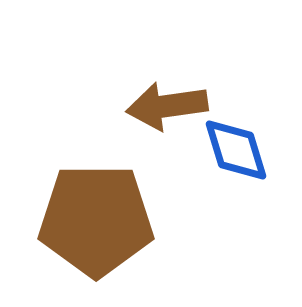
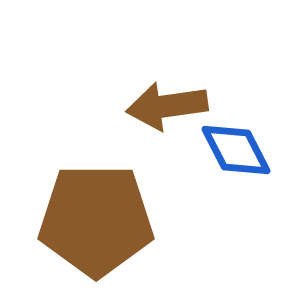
blue diamond: rotated 10 degrees counterclockwise
